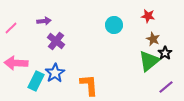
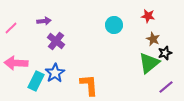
black star: rotated 16 degrees clockwise
green triangle: moved 2 px down
